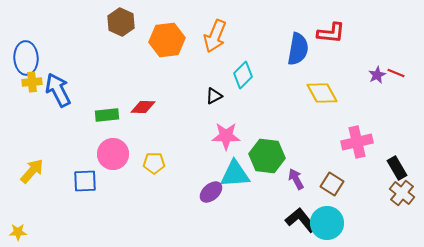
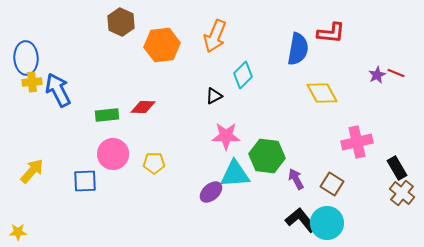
orange hexagon: moved 5 px left, 5 px down
